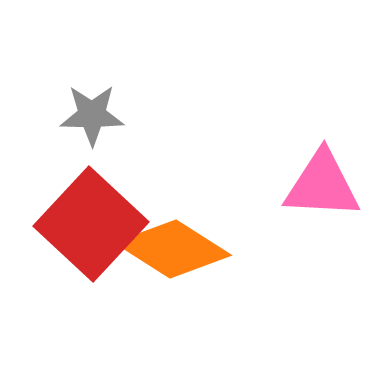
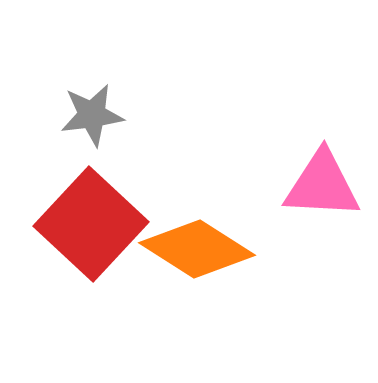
gray star: rotated 8 degrees counterclockwise
orange diamond: moved 24 px right
